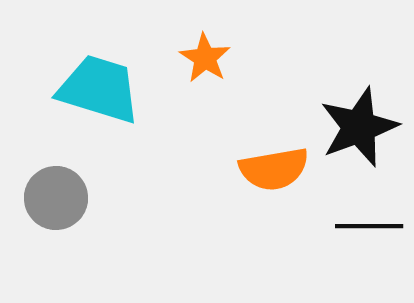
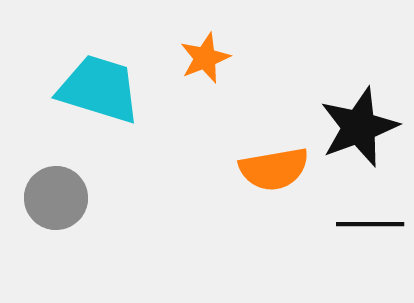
orange star: rotated 18 degrees clockwise
black line: moved 1 px right, 2 px up
